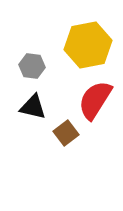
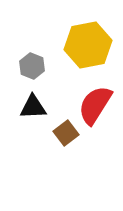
gray hexagon: rotated 15 degrees clockwise
red semicircle: moved 5 px down
black triangle: rotated 16 degrees counterclockwise
